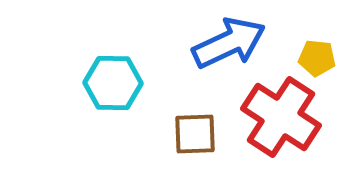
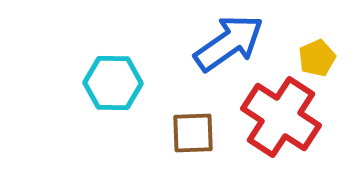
blue arrow: rotated 10 degrees counterclockwise
yellow pentagon: rotated 30 degrees counterclockwise
brown square: moved 2 px left, 1 px up
